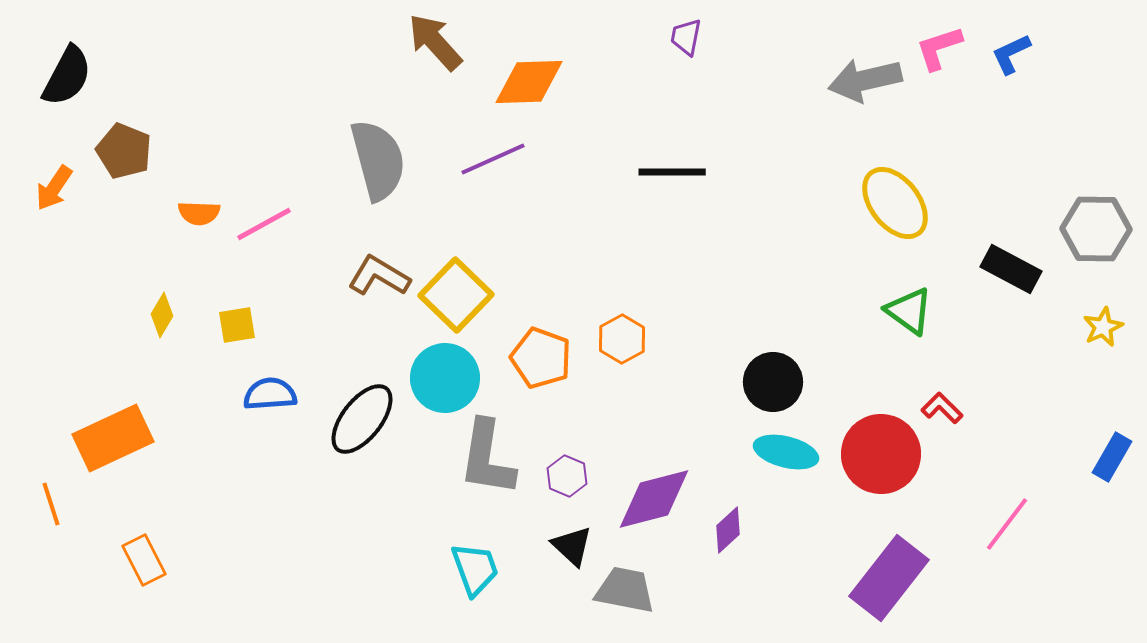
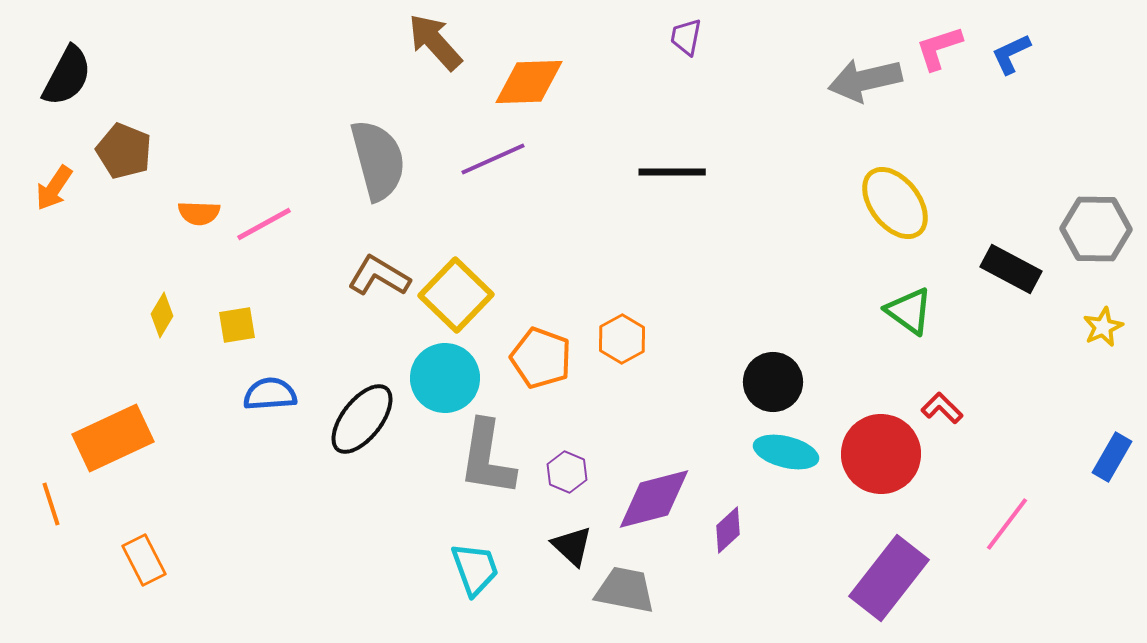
purple hexagon at (567, 476): moved 4 px up
